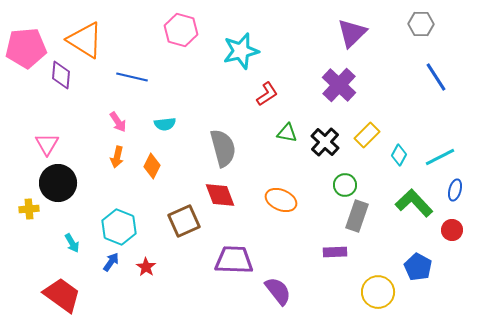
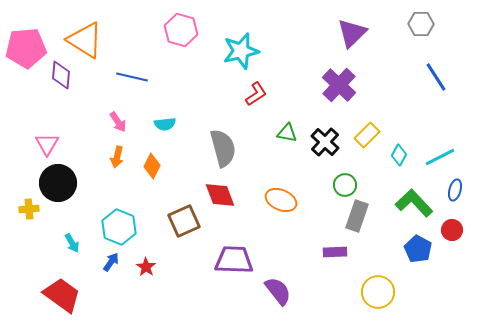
red L-shape at (267, 94): moved 11 px left
blue pentagon at (418, 267): moved 18 px up
